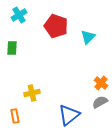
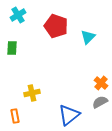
cyan cross: moved 1 px left
